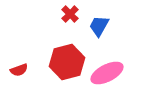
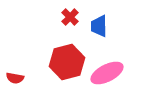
red cross: moved 3 px down
blue trapezoid: rotated 30 degrees counterclockwise
red semicircle: moved 4 px left, 8 px down; rotated 30 degrees clockwise
